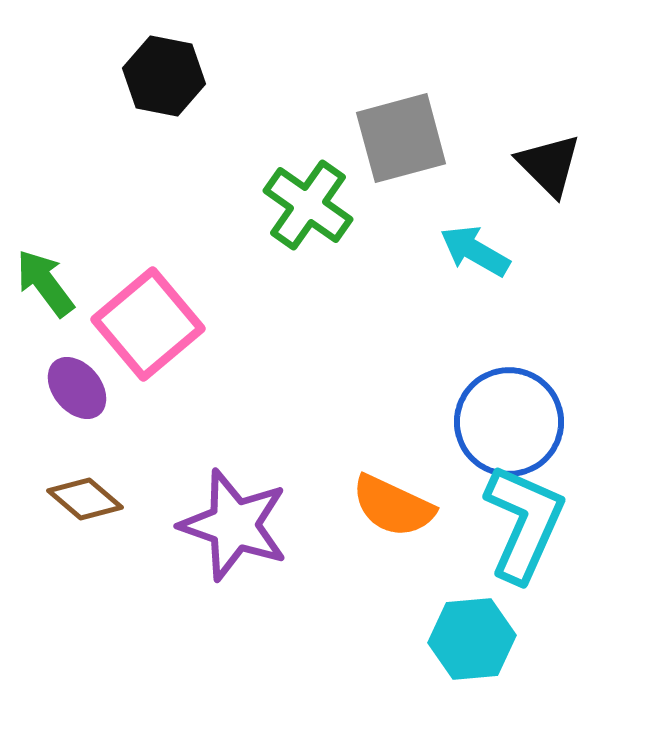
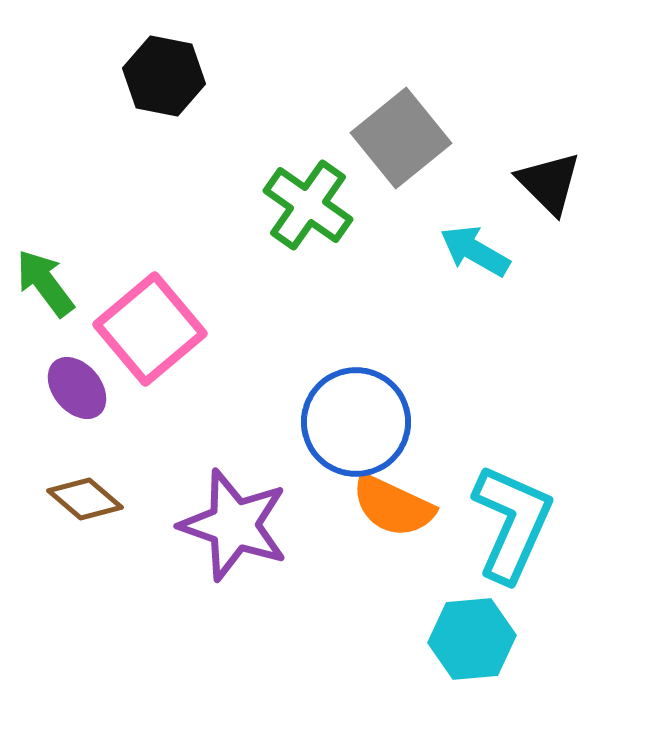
gray square: rotated 24 degrees counterclockwise
black triangle: moved 18 px down
pink square: moved 2 px right, 5 px down
blue circle: moved 153 px left
cyan L-shape: moved 12 px left
